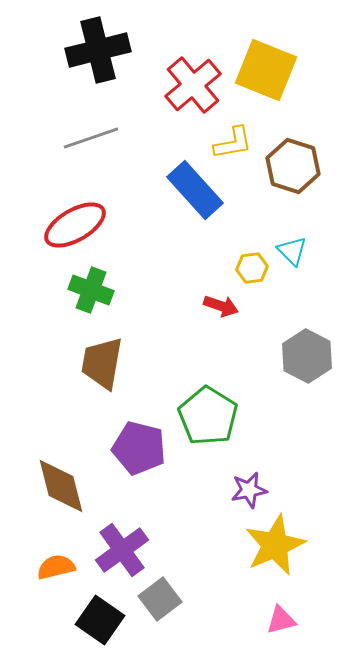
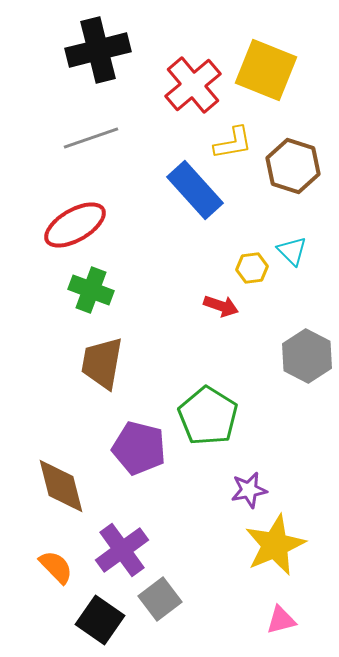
orange semicircle: rotated 60 degrees clockwise
